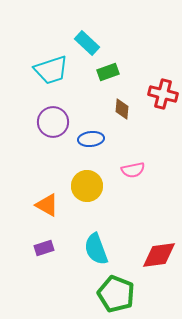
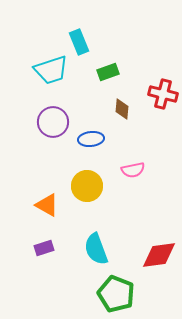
cyan rectangle: moved 8 px left, 1 px up; rotated 25 degrees clockwise
